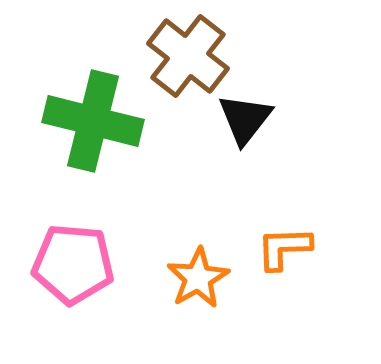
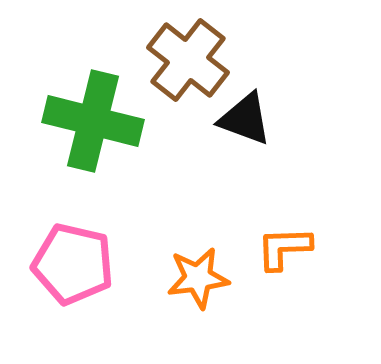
brown cross: moved 4 px down
black triangle: rotated 48 degrees counterclockwise
pink pentagon: rotated 8 degrees clockwise
orange star: rotated 22 degrees clockwise
